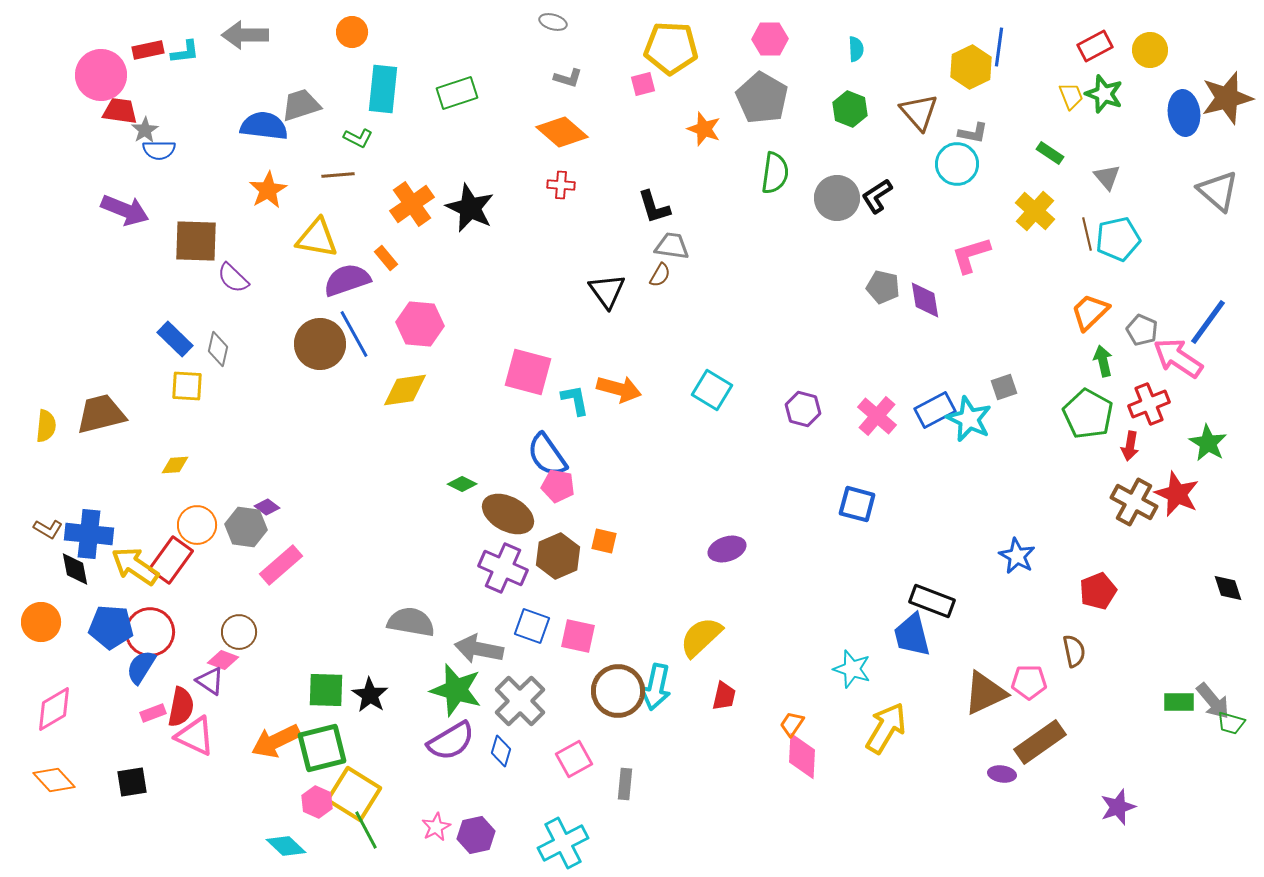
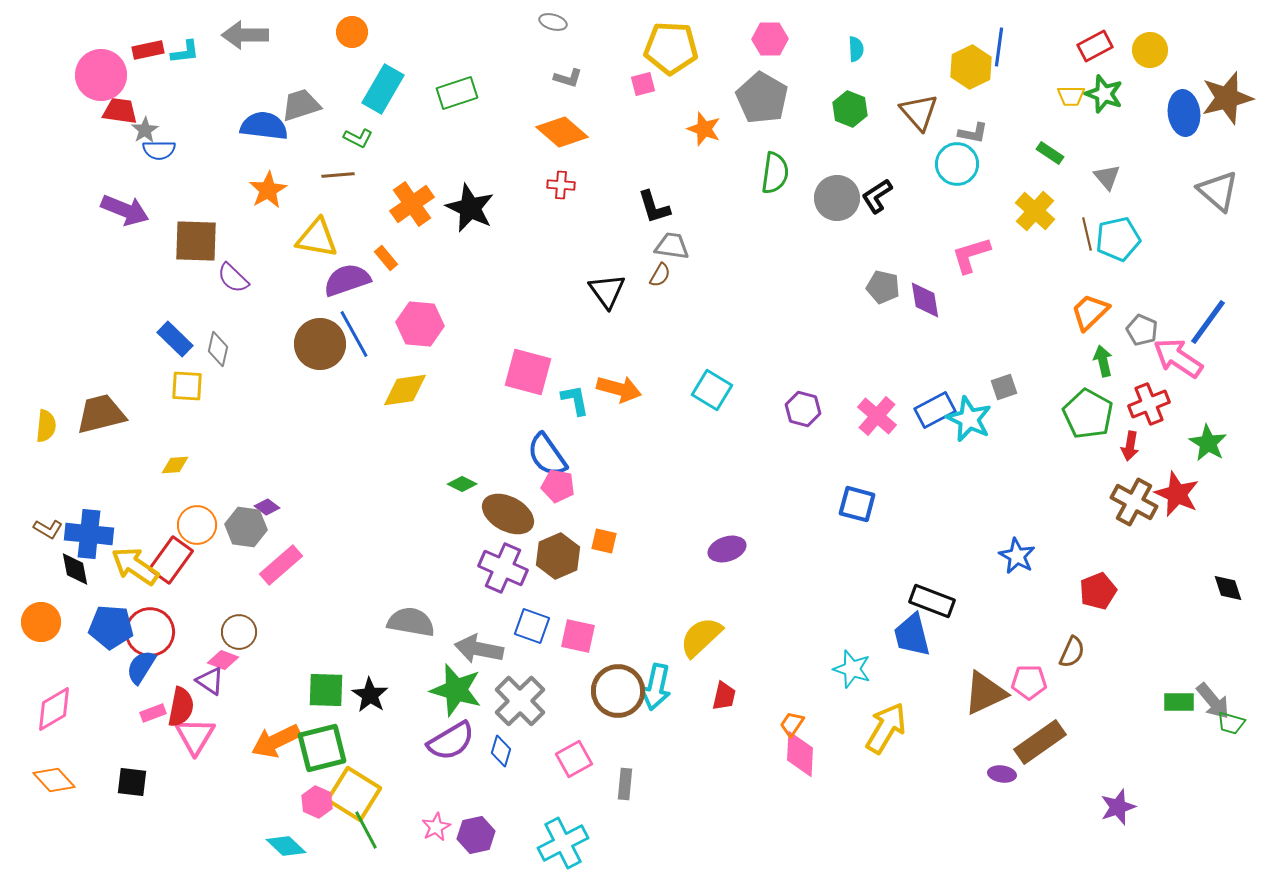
cyan rectangle at (383, 89): rotated 24 degrees clockwise
yellow trapezoid at (1071, 96): rotated 112 degrees clockwise
brown semicircle at (1074, 651): moved 2 px left, 1 px down; rotated 36 degrees clockwise
pink triangle at (195, 736): rotated 36 degrees clockwise
pink diamond at (802, 756): moved 2 px left, 2 px up
black square at (132, 782): rotated 16 degrees clockwise
